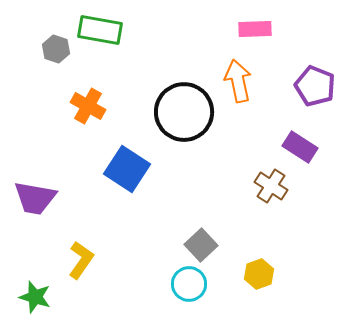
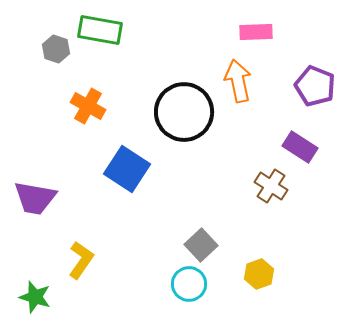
pink rectangle: moved 1 px right, 3 px down
